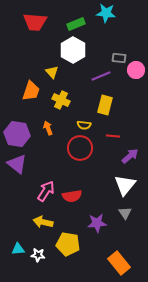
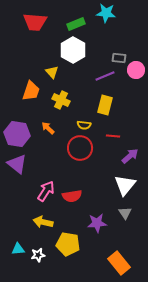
purple line: moved 4 px right
orange arrow: rotated 24 degrees counterclockwise
white star: rotated 16 degrees counterclockwise
